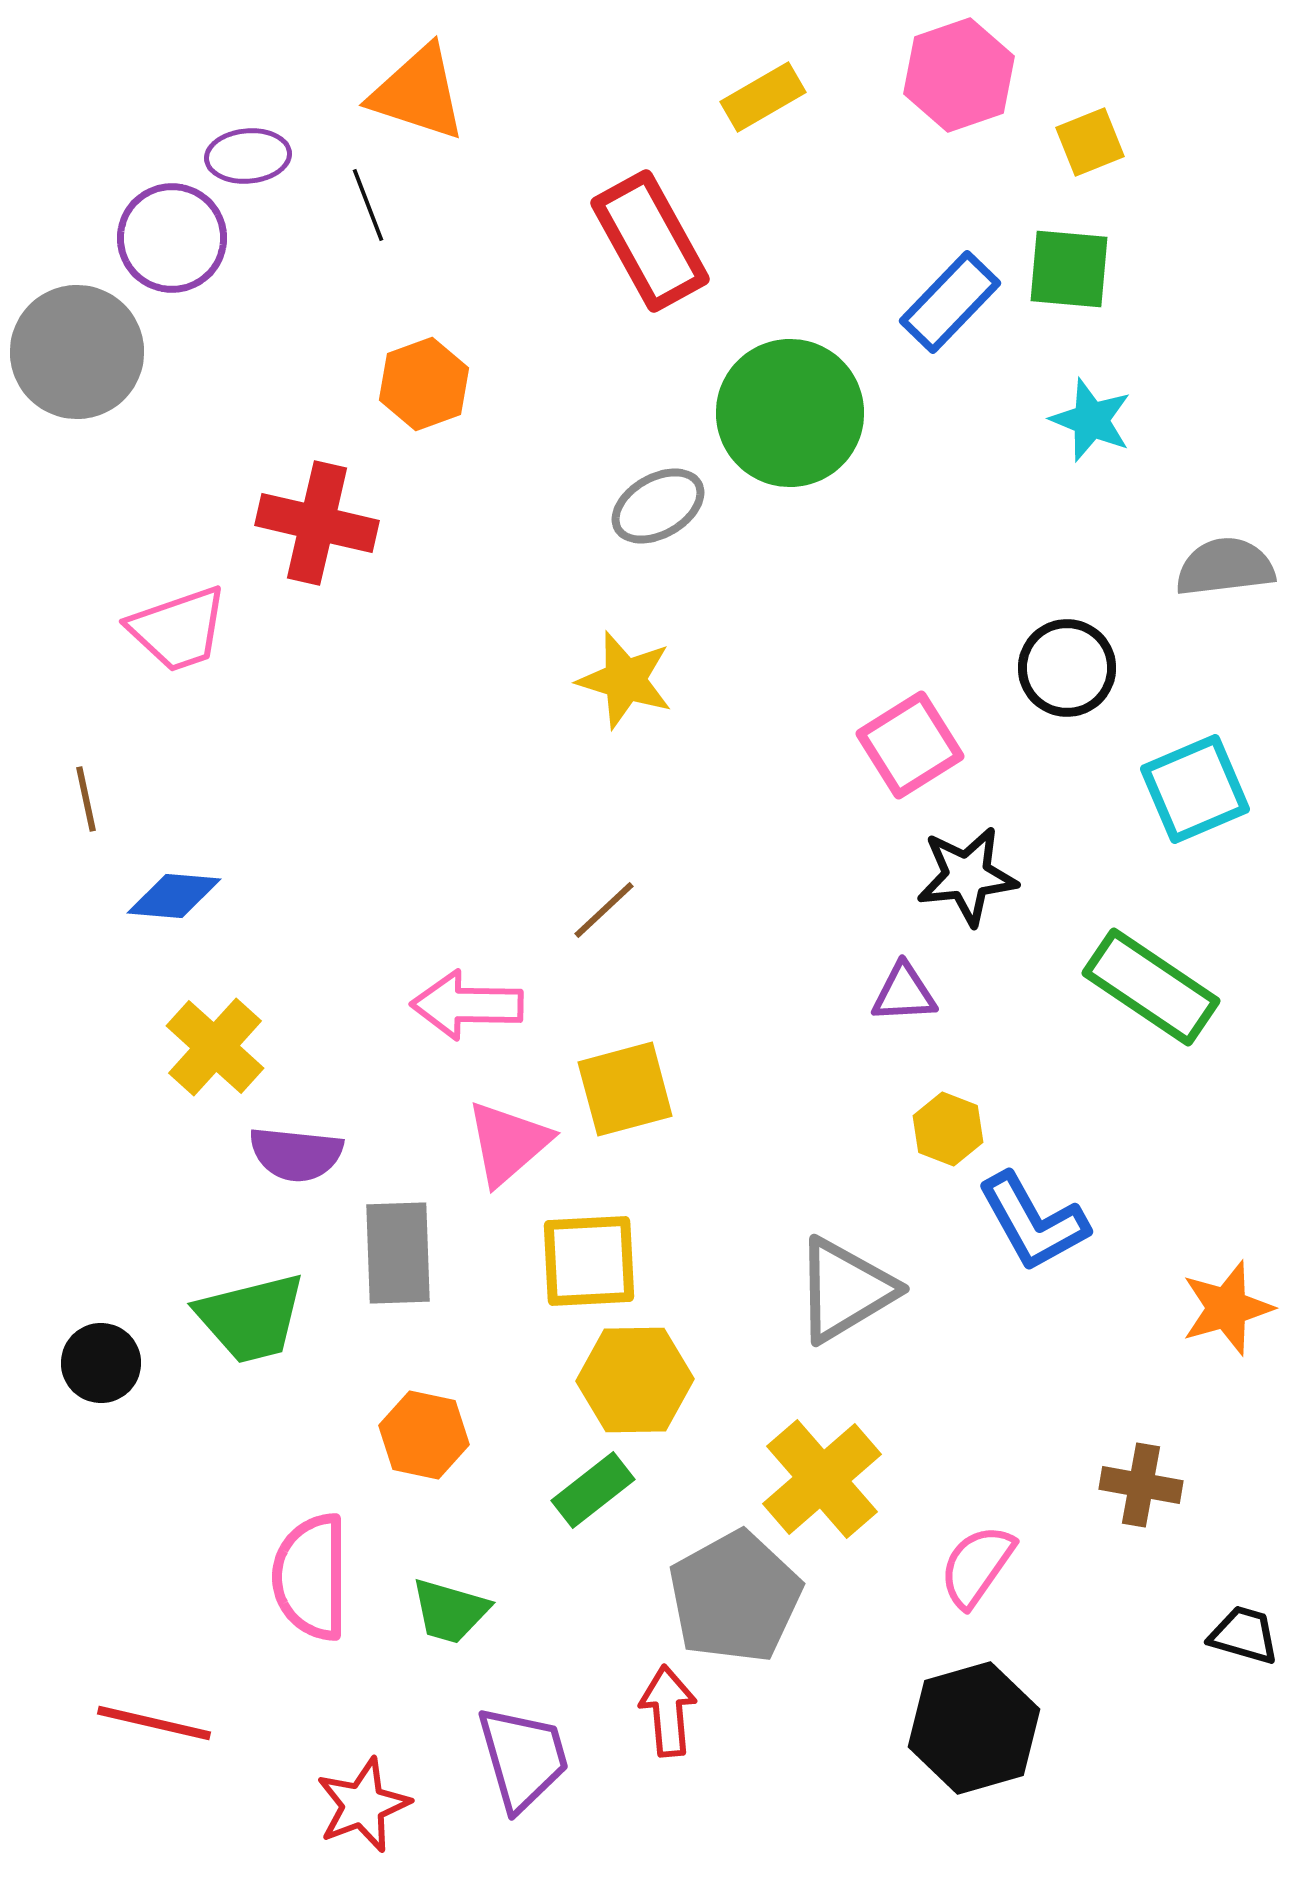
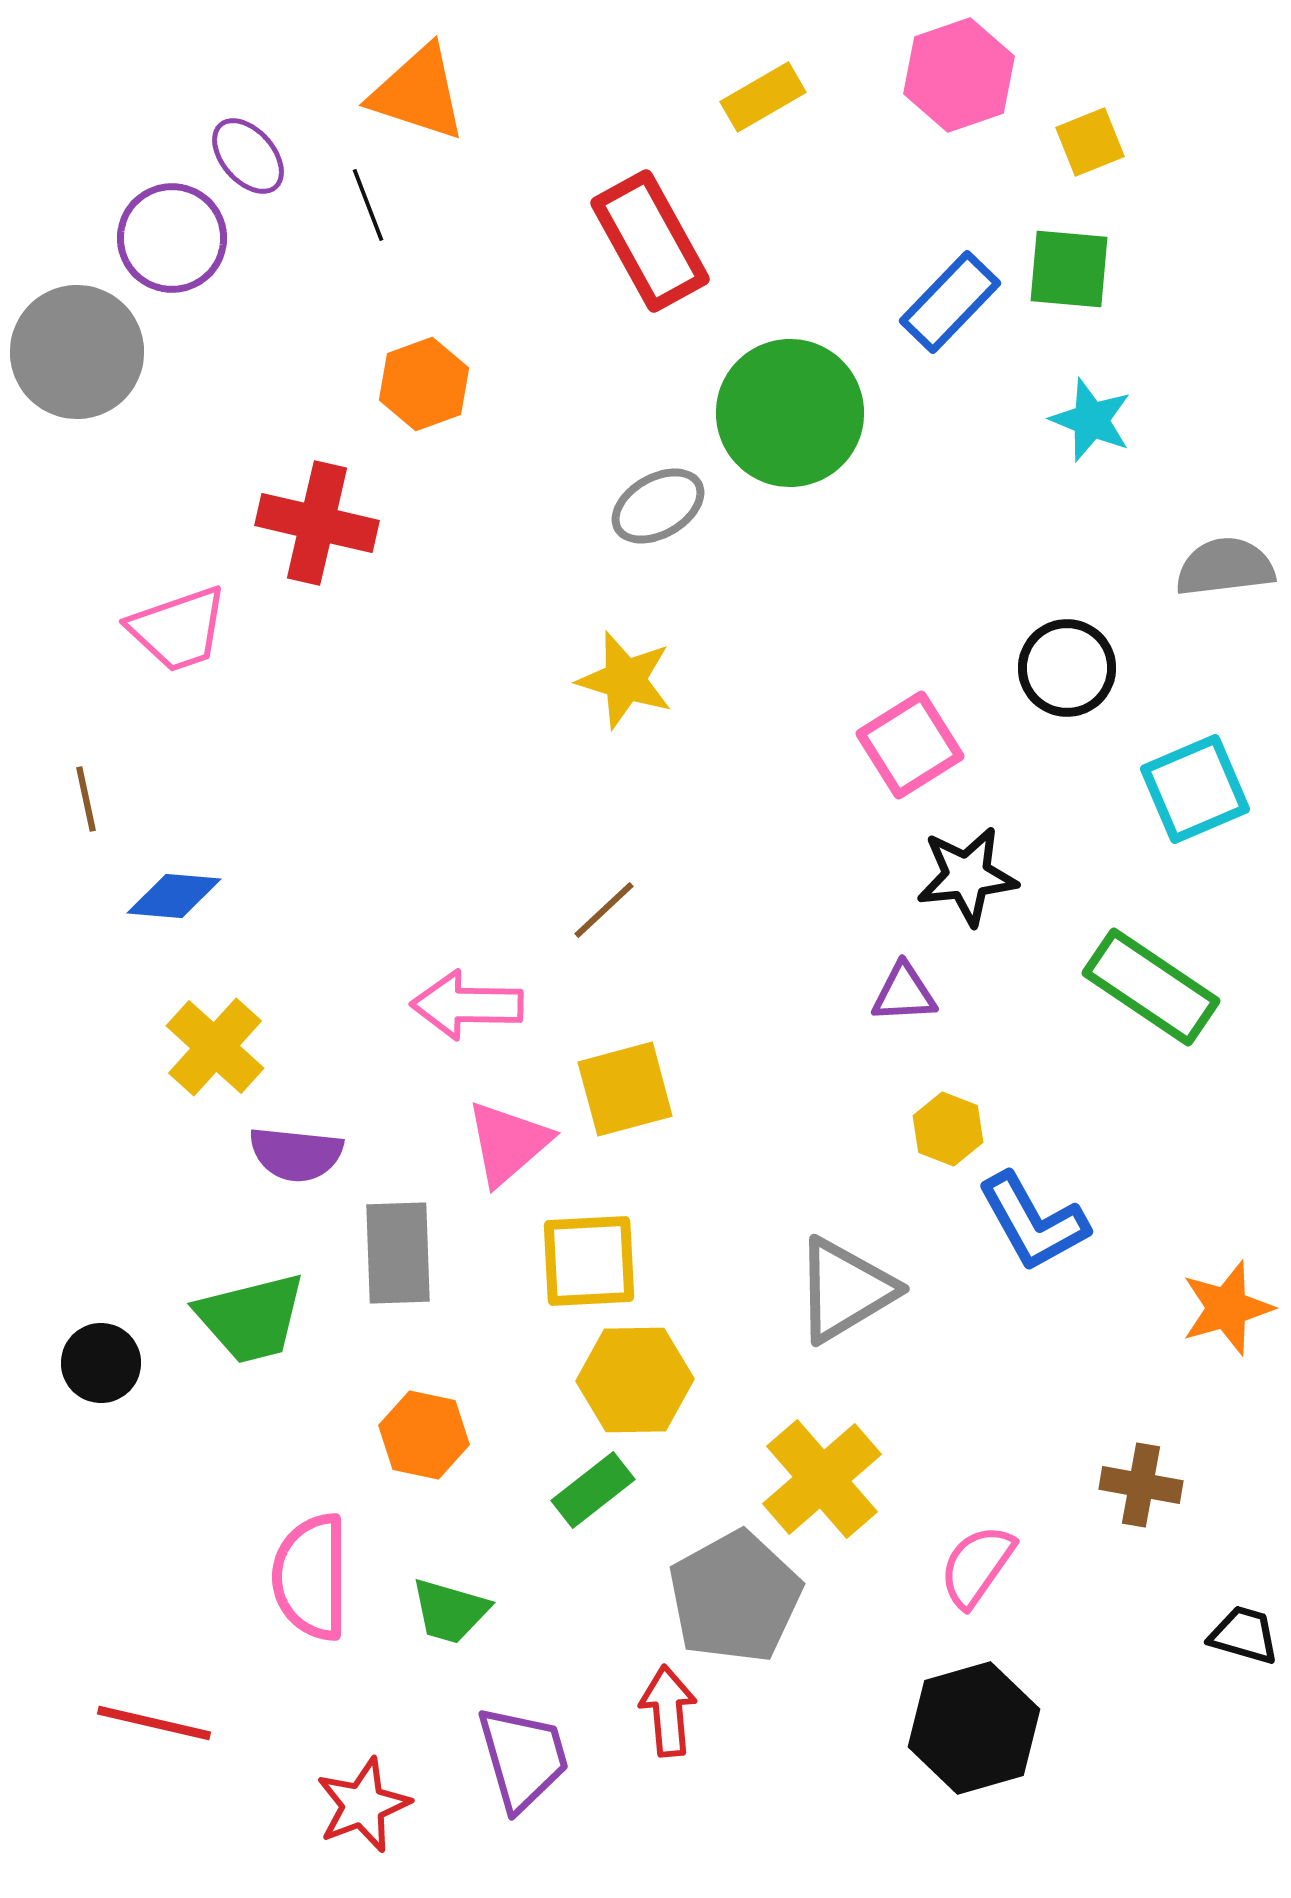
purple ellipse at (248, 156): rotated 54 degrees clockwise
